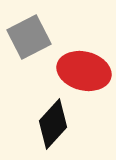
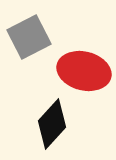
black diamond: moved 1 px left
